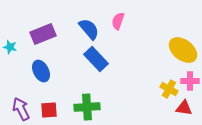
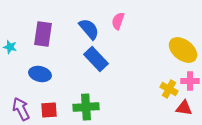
purple rectangle: rotated 60 degrees counterclockwise
blue ellipse: moved 1 px left, 3 px down; rotated 50 degrees counterclockwise
green cross: moved 1 px left
